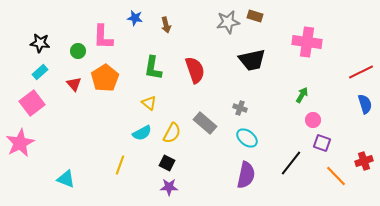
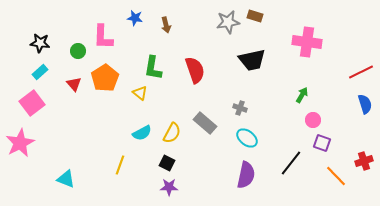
yellow triangle: moved 9 px left, 10 px up
